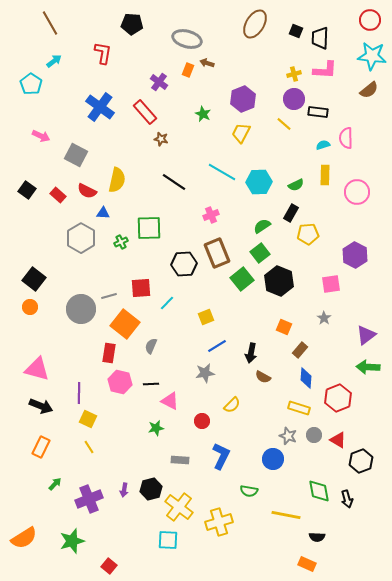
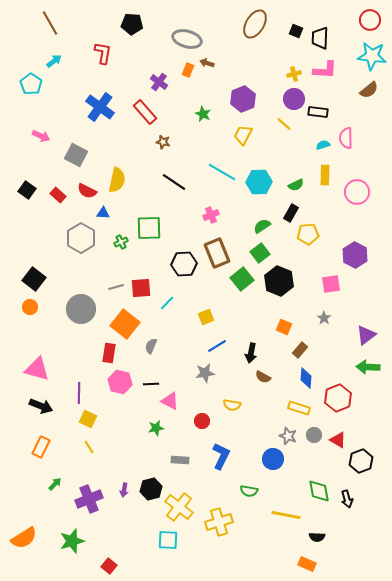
yellow trapezoid at (241, 133): moved 2 px right, 2 px down
brown star at (161, 139): moved 2 px right, 3 px down
gray line at (109, 296): moved 7 px right, 9 px up
yellow semicircle at (232, 405): rotated 54 degrees clockwise
